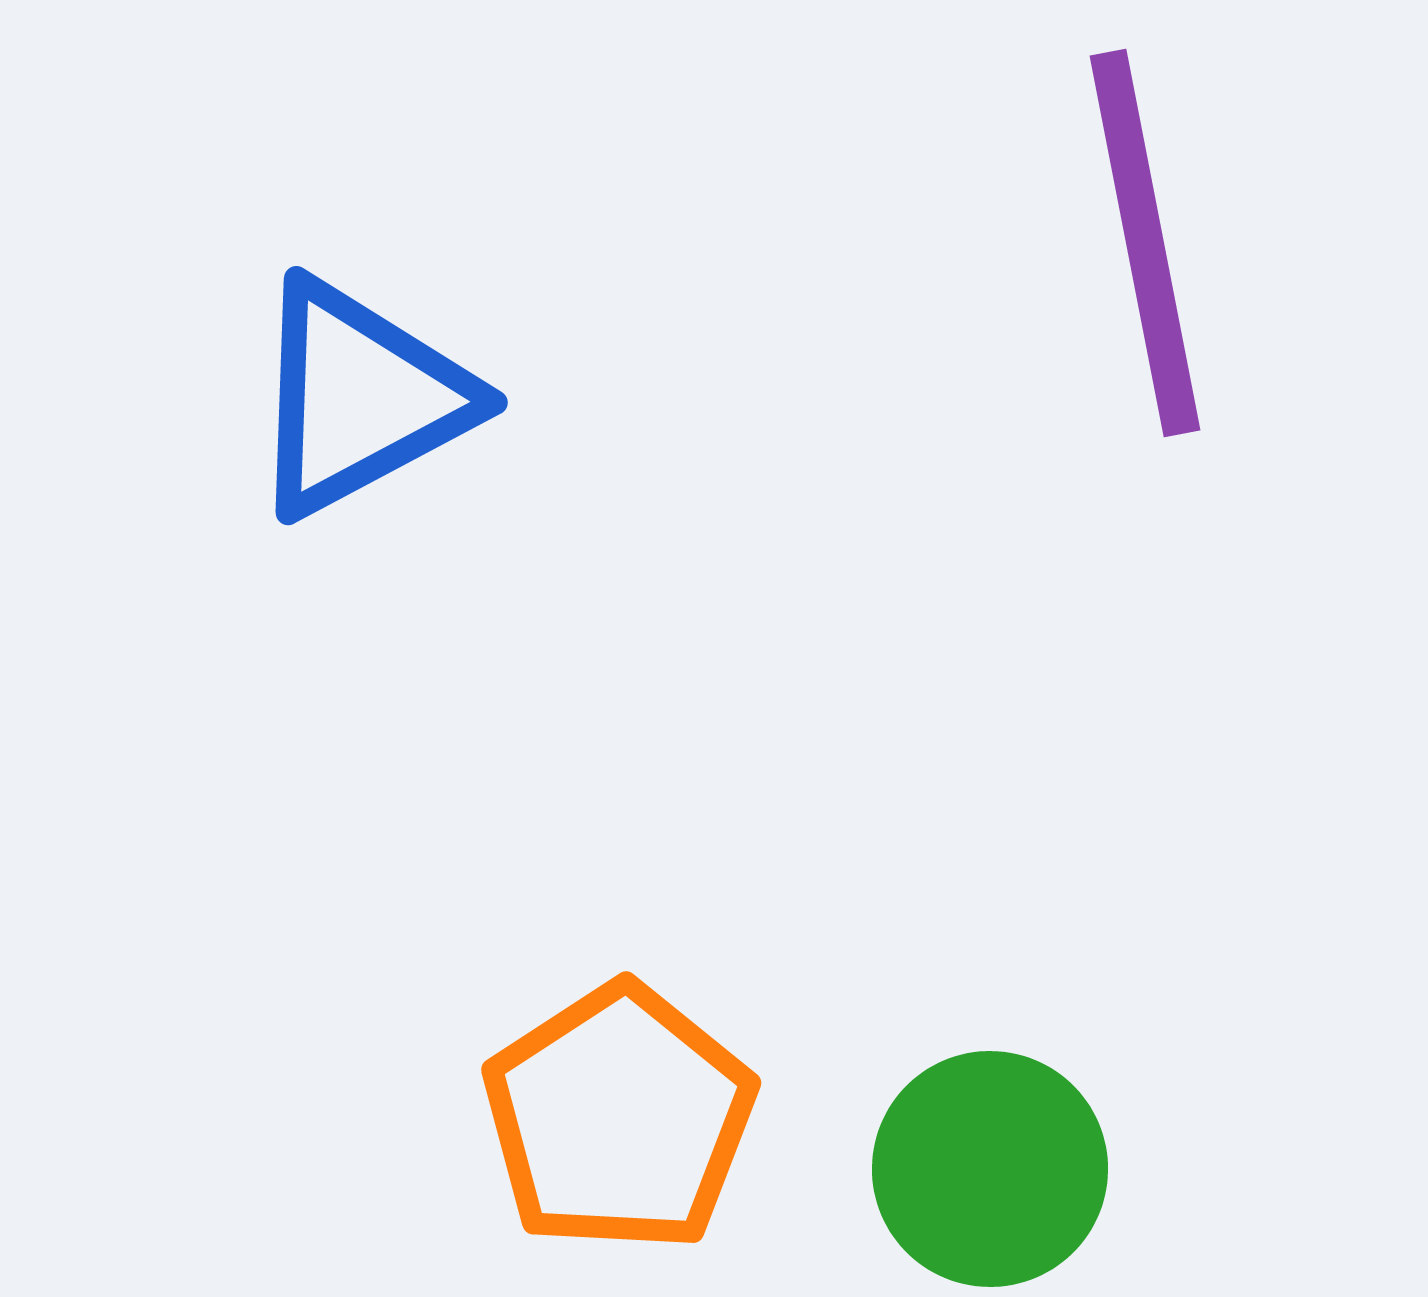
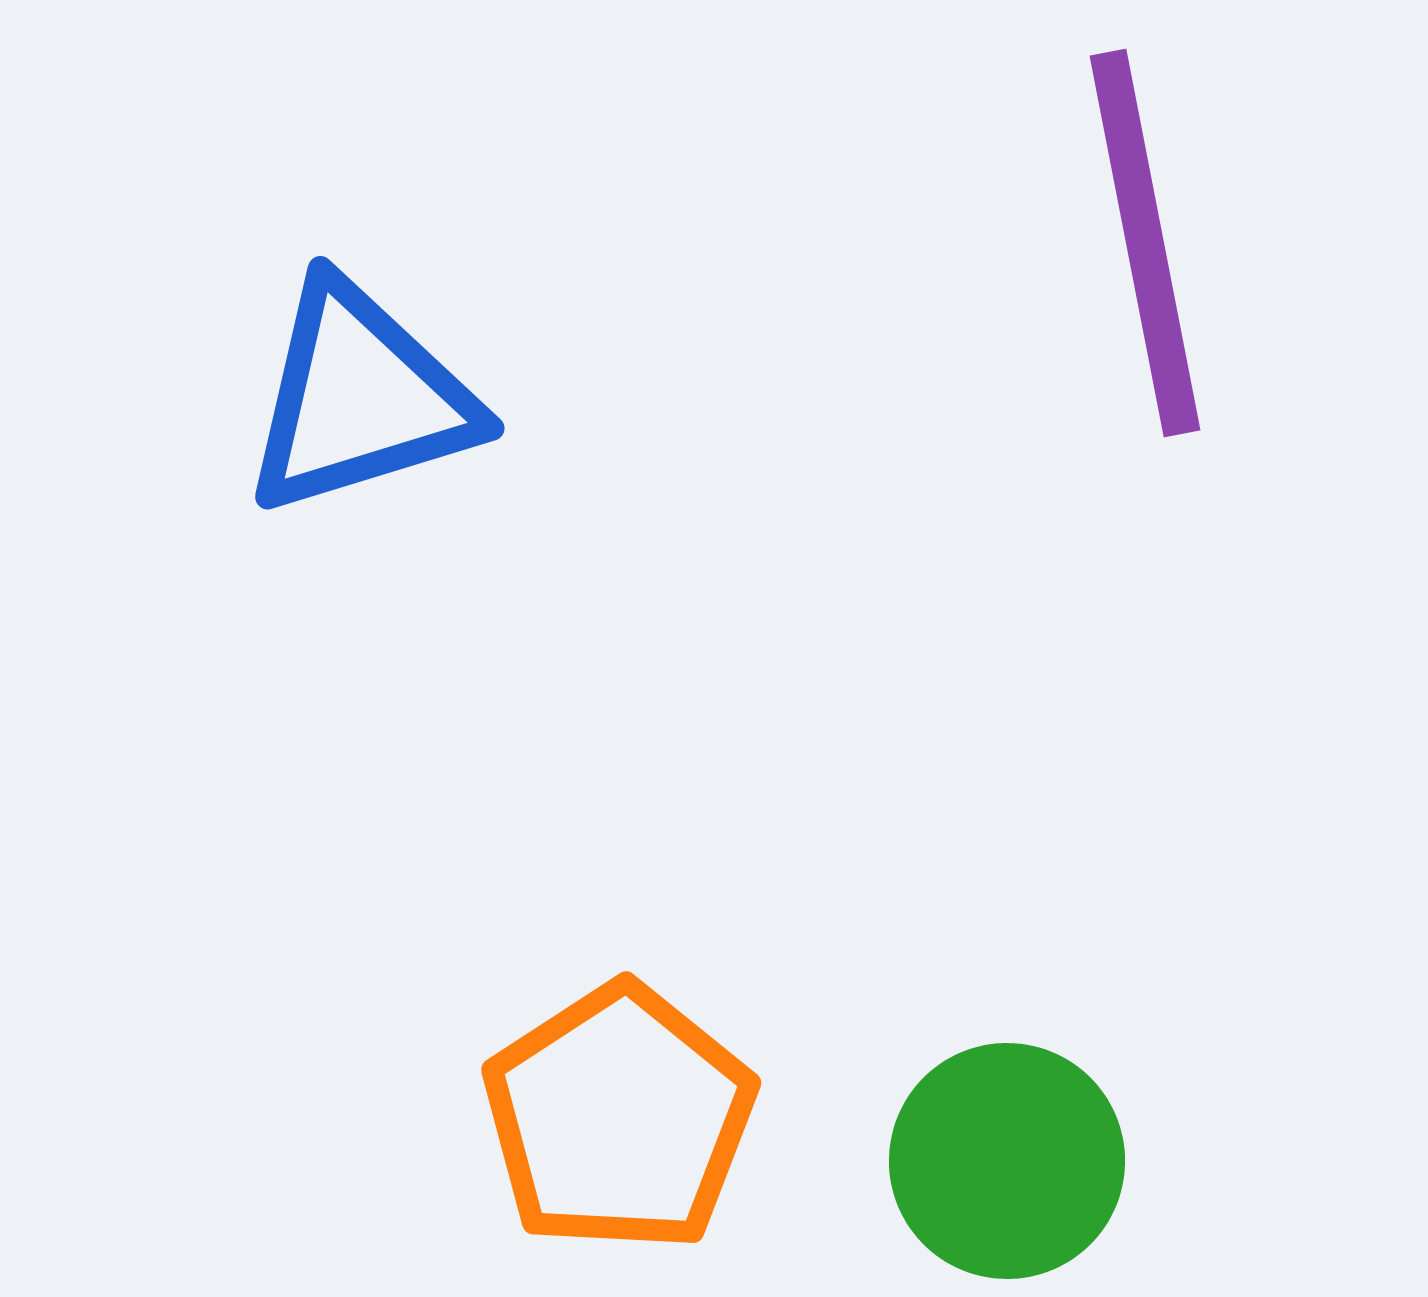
blue triangle: rotated 11 degrees clockwise
green circle: moved 17 px right, 8 px up
